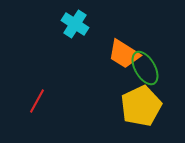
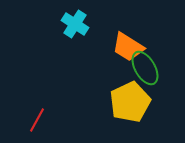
orange trapezoid: moved 4 px right, 7 px up
red line: moved 19 px down
yellow pentagon: moved 11 px left, 4 px up
